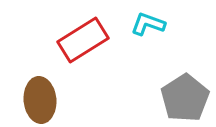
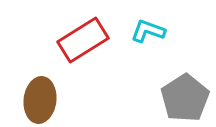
cyan L-shape: moved 7 px down
brown ellipse: rotated 12 degrees clockwise
